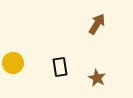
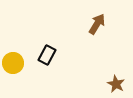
black rectangle: moved 13 px left, 12 px up; rotated 36 degrees clockwise
brown star: moved 19 px right, 6 px down
